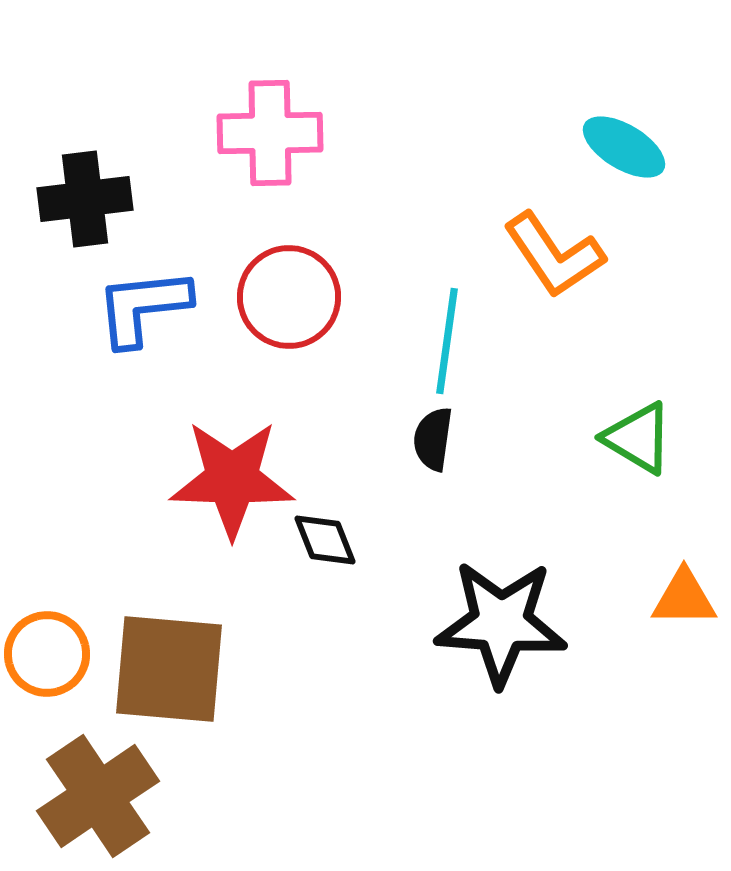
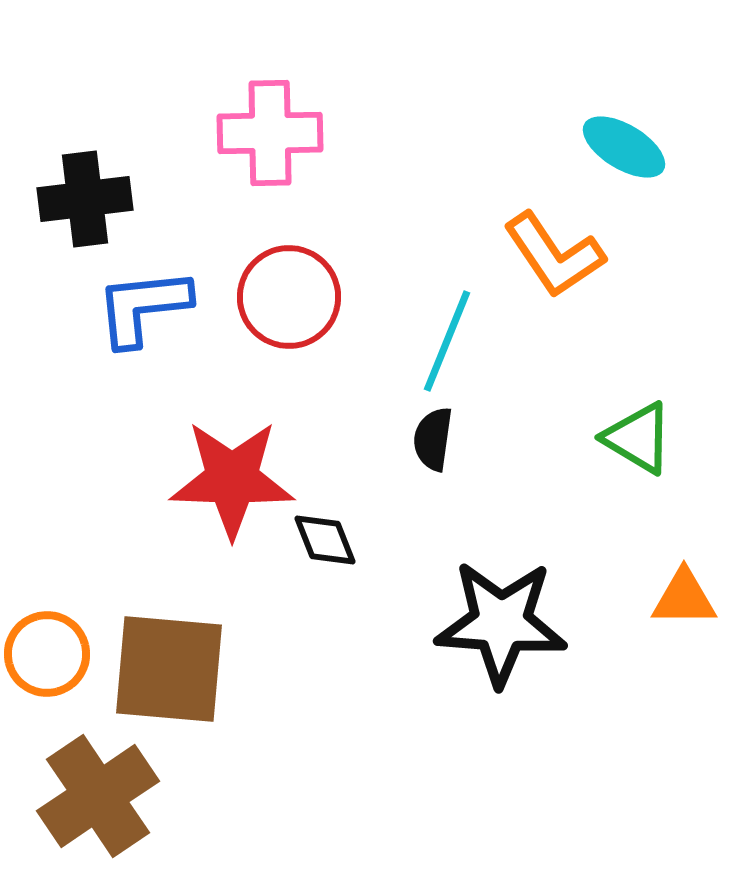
cyan line: rotated 14 degrees clockwise
